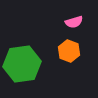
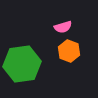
pink semicircle: moved 11 px left, 5 px down
